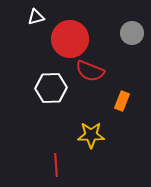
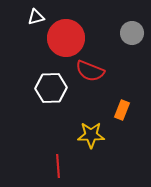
red circle: moved 4 px left, 1 px up
orange rectangle: moved 9 px down
red line: moved 2 px right, 1 px down
